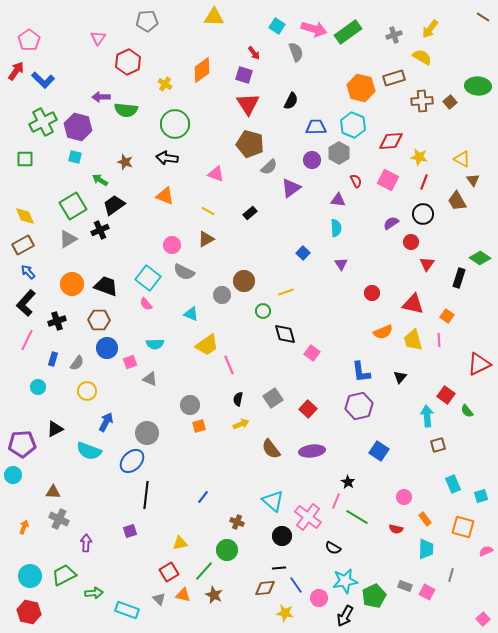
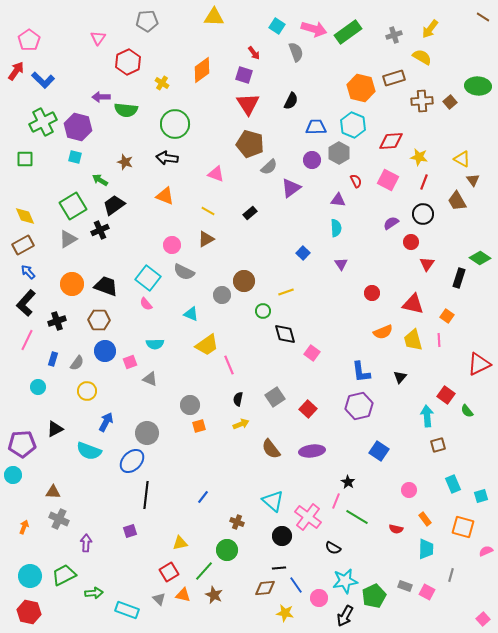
yellow cross at (165, 84): moved 3 px left, 1 px up
blue circle at (107, 348): moved 2 px left, 3 px down
gray square at (273, 398): moved 2 px right, 1 px up
pink circle at (404, 497): moved 5 px right, 7 px up
